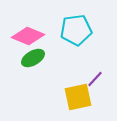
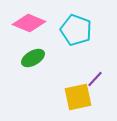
cyan pentagon: rotated 28 degrees clockwise
pink diamond: moved 1 px right, 13 px up
